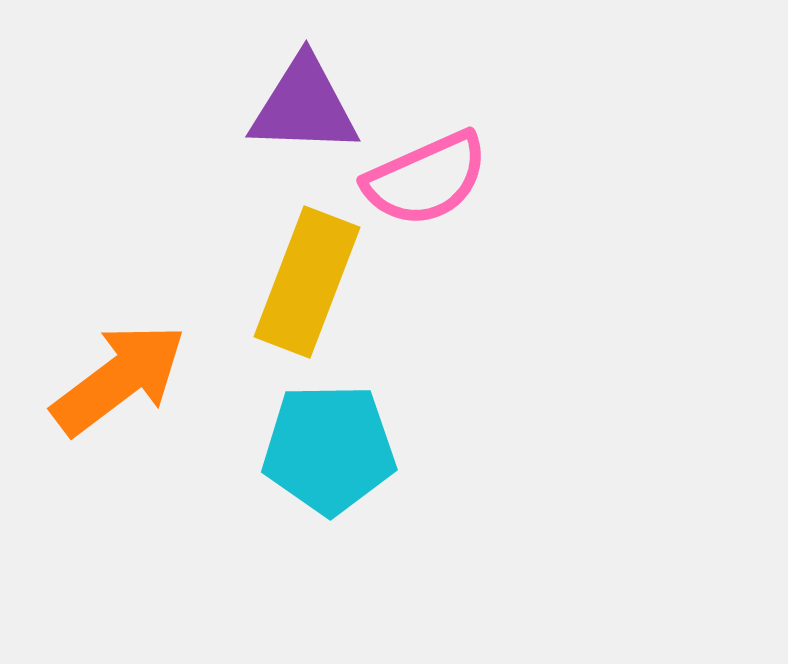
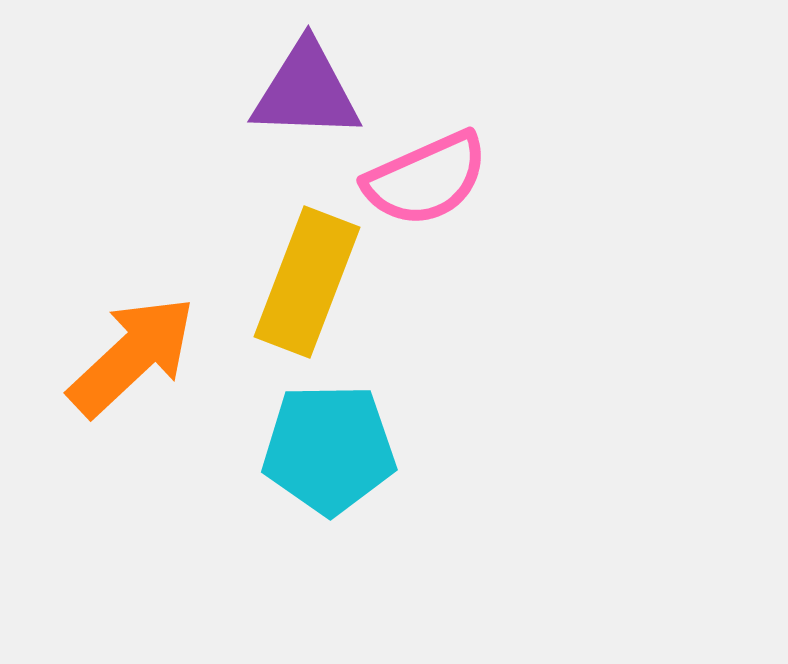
purple triangle: moved 2 px right, 15 px up
orange arrow: moved 13 px right, 23 px up; rotated 6 degrees counterclockwise
